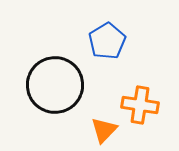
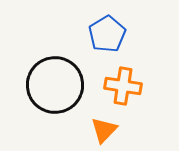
blue pentagon: moved 7 px up
orange cross: moved 17 px left, 19 px up
